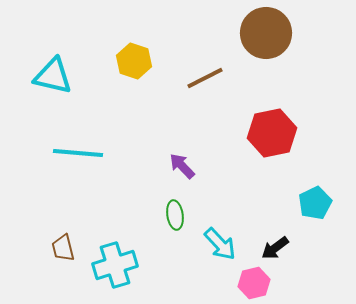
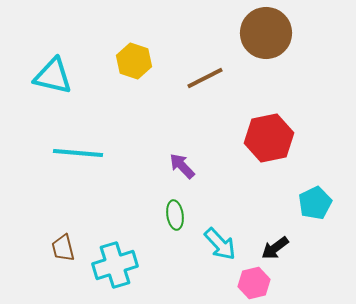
red hexagon: moved 3 px left, 5 px down
